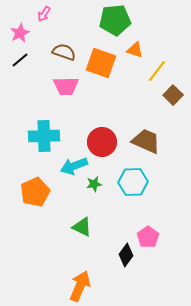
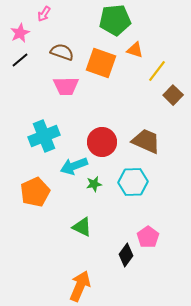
brown semicircle: moved 2 px left
cyan cross: rotated 20 degrees counterclockwise
